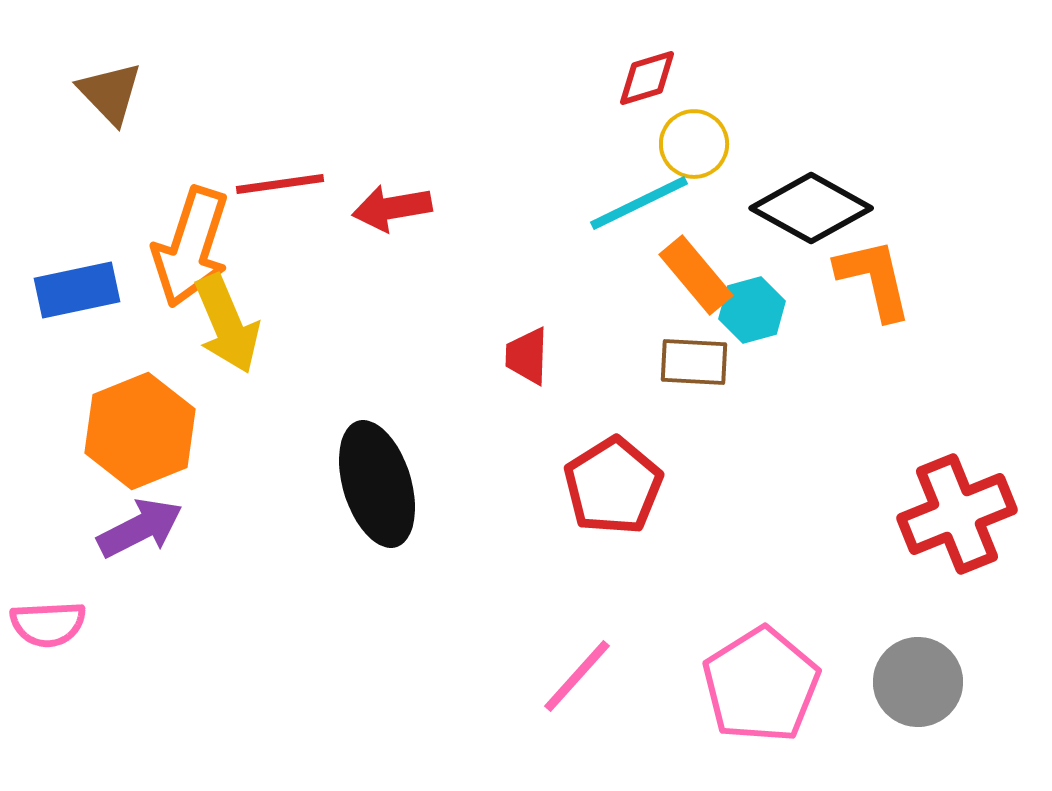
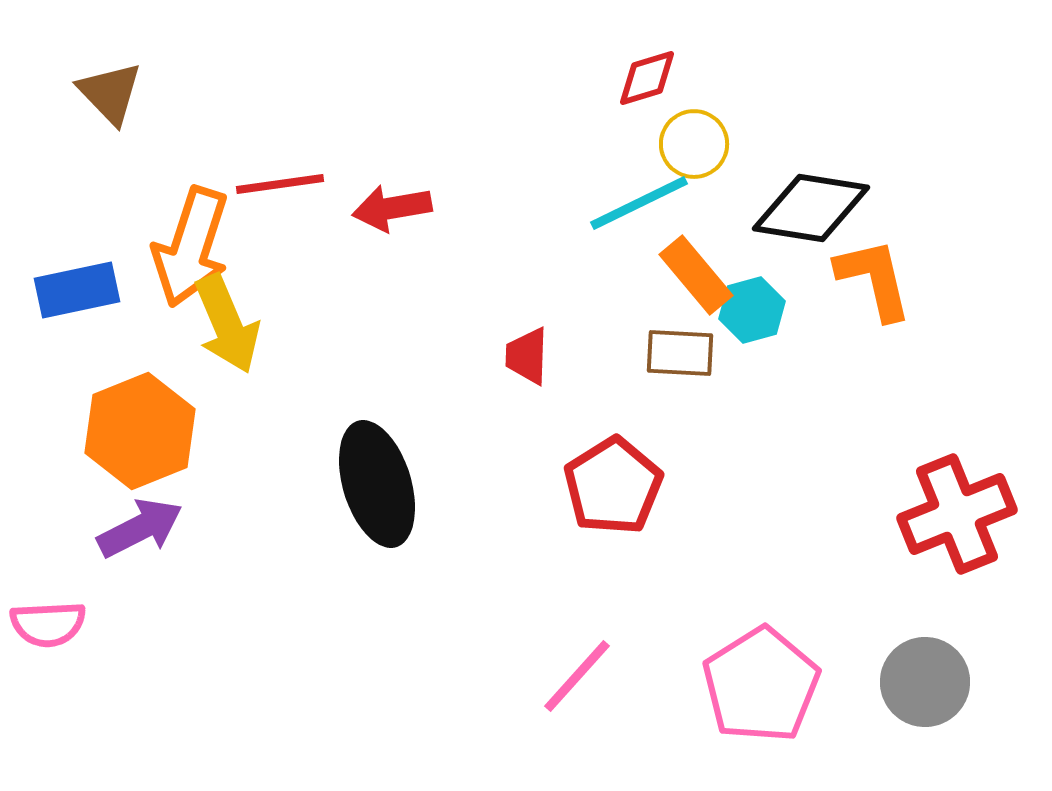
black diamond: rotated 20 degrees counterclockwise
brown rectangle: moved 14 px left, 9 px up
gray circle: moved 7 px right
